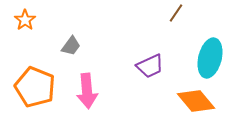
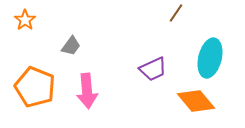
purple trapezoid: moved 3 px right, 3 px down
